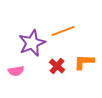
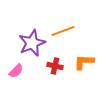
red cross: moved 2 px left; rotated 28 degrees counterclockwise
pink semicircle: rotated 35 degrees counterclockwise
